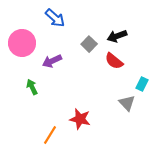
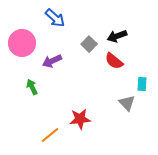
cyan rectangle: rotated 24 degrees counterclockwise
red star: rotated 20 degrees counterclockwise
orange line: rotated 18 degrees clockwise
